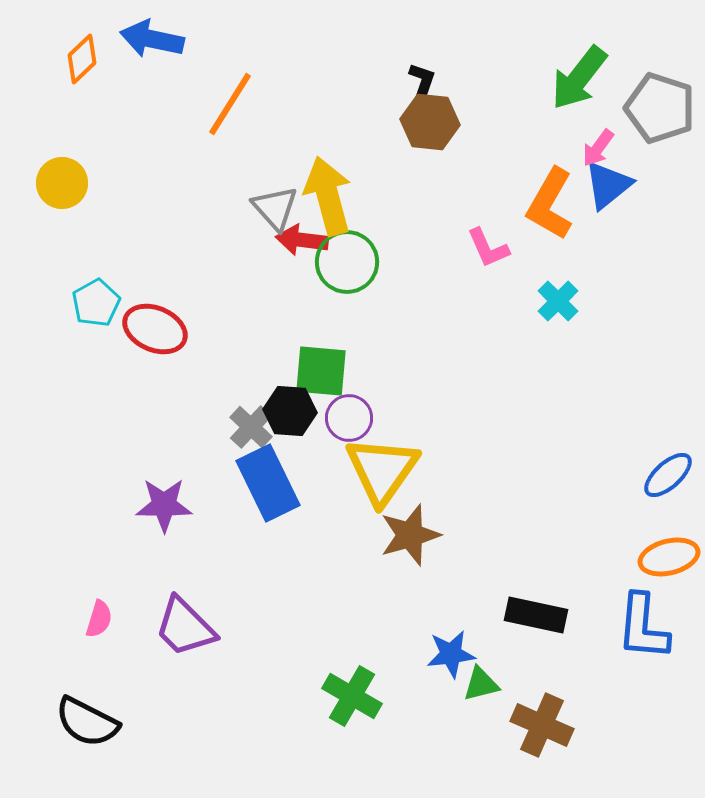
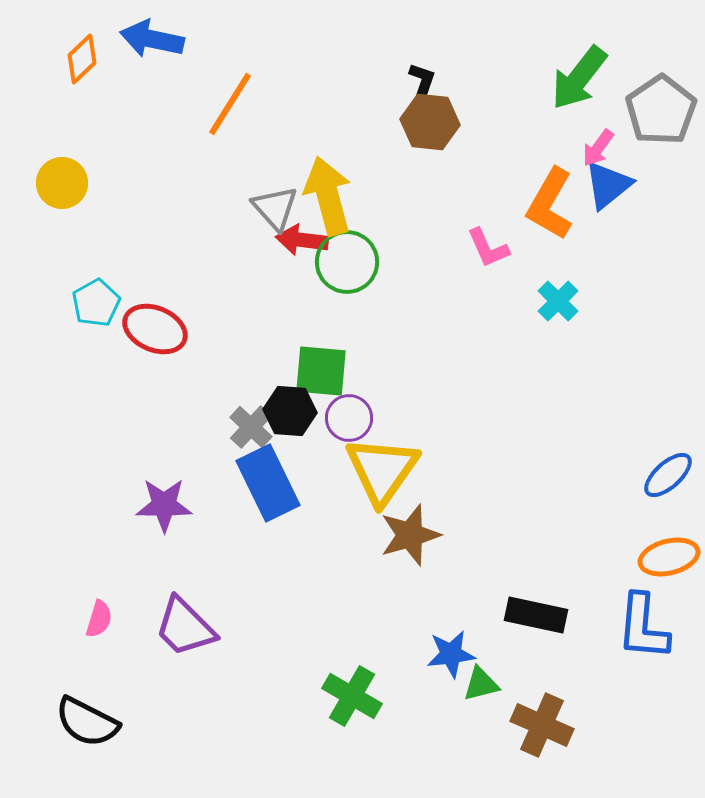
gray pentagon: moved 1 px right, 2 px down; rotated 20 degrees clockwise
